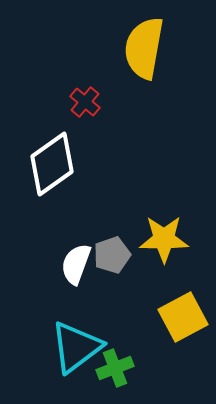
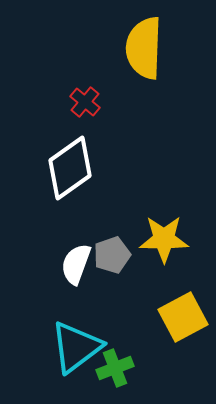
yellow semicircle: rotated 8 degrees counterclockwise
white diamond: moved 18 px right, 4 px down
